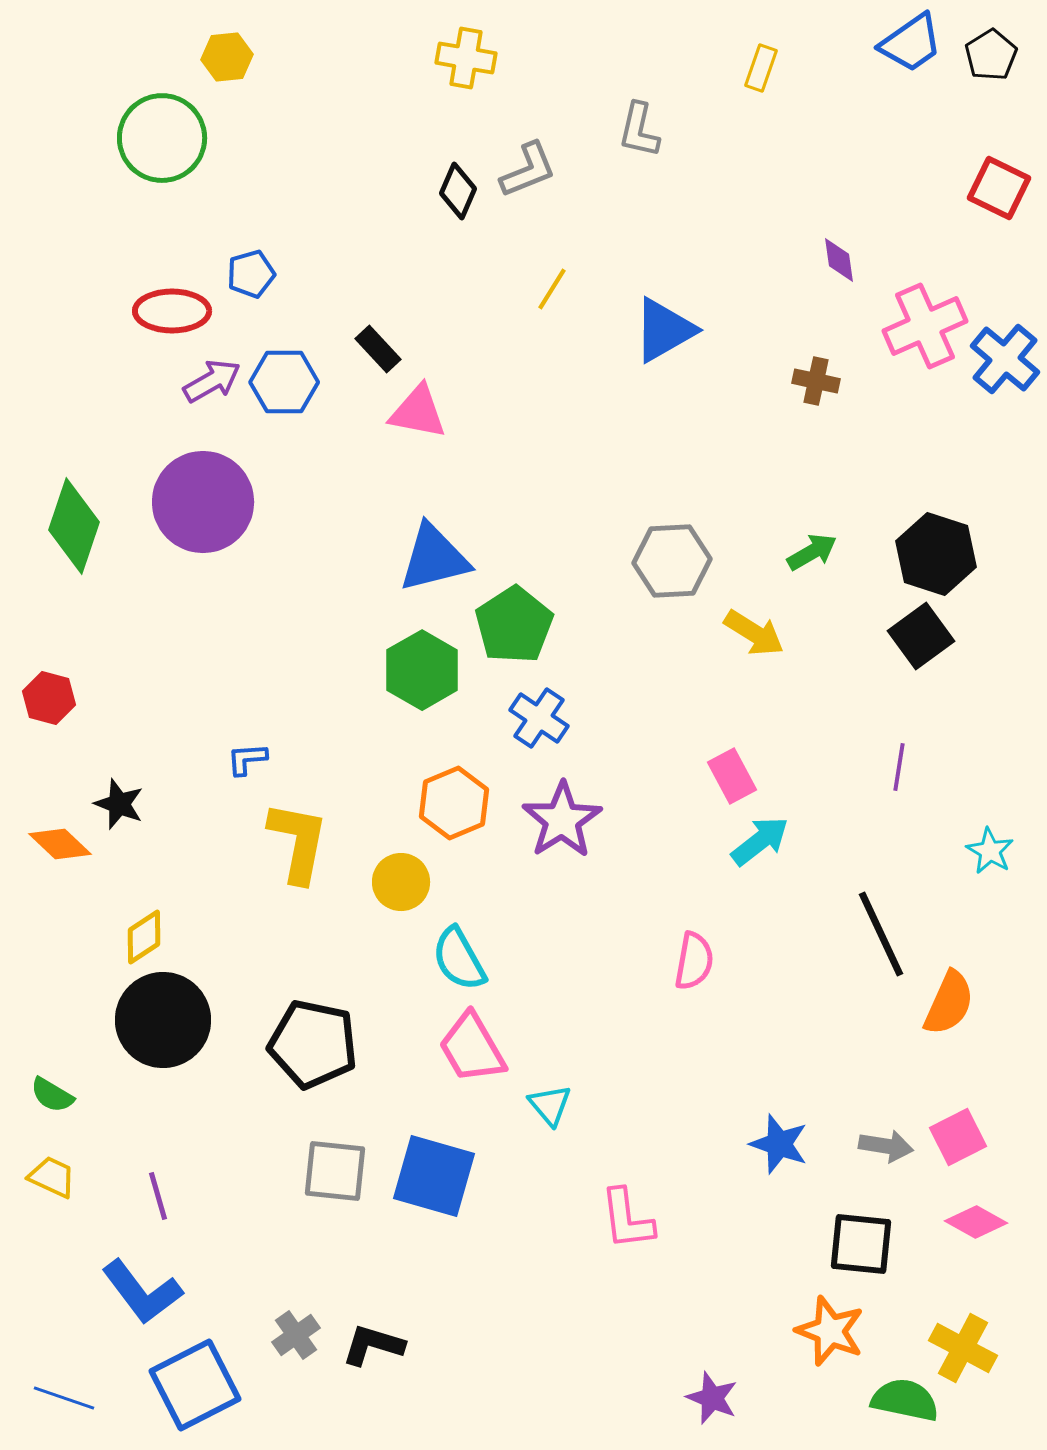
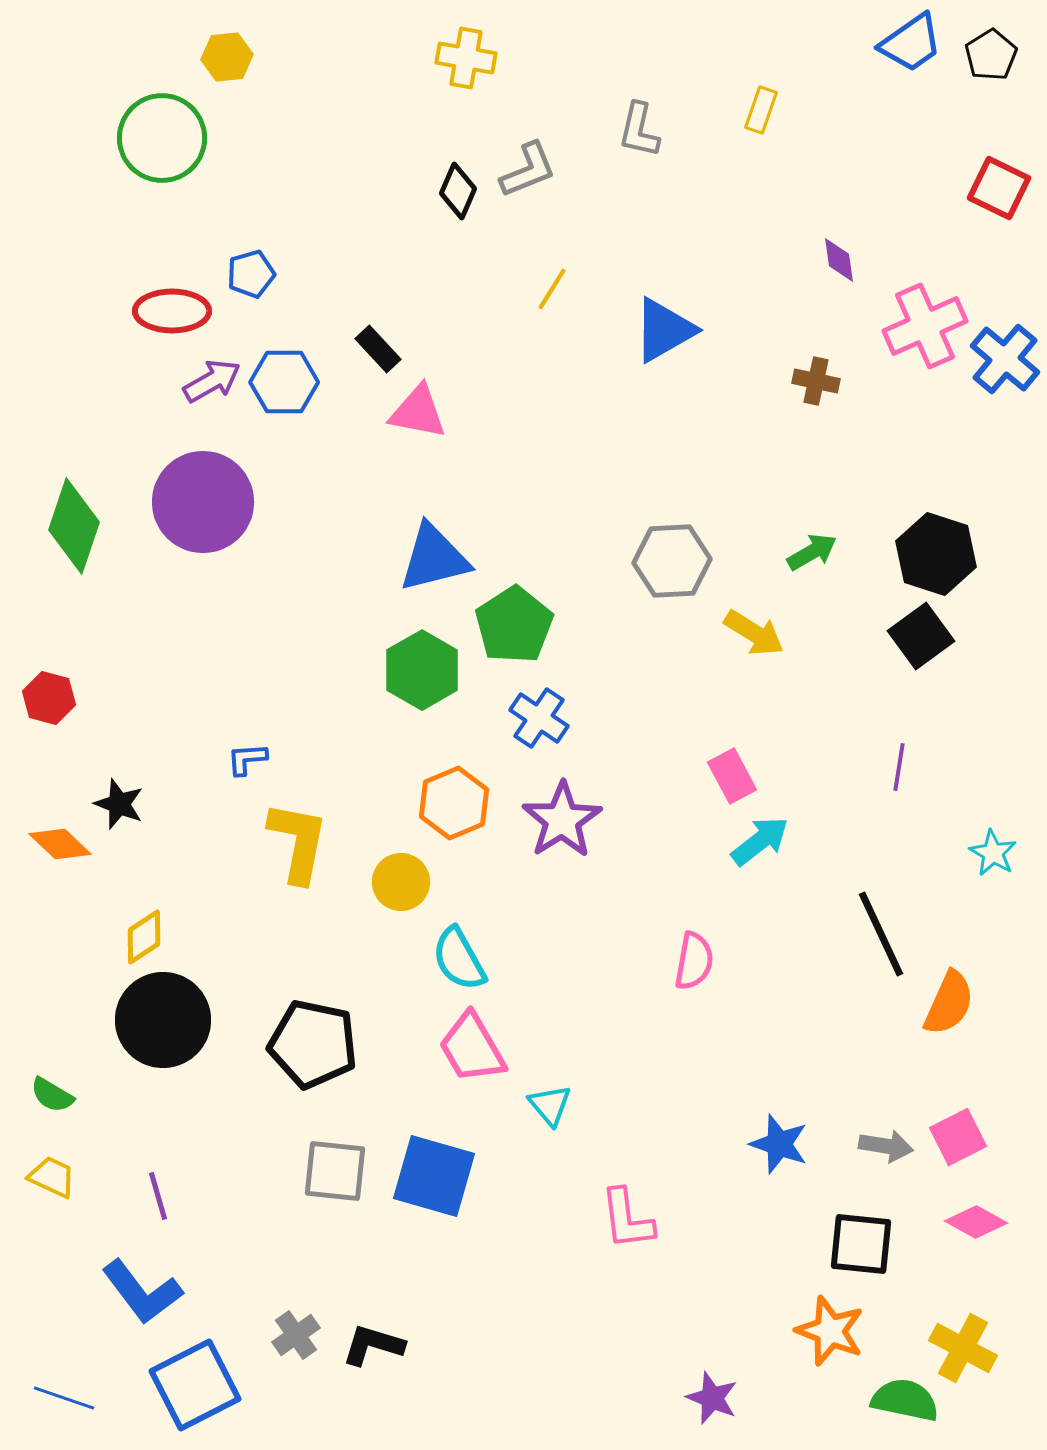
yellow rectangle at (761, 68): moved 42 px down
cyan star at (990, 851): moved 3 px right, 2 px down
